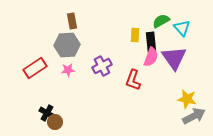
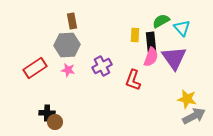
pink star: rotated 16 degrees clockwise
black cross: rotated 28 degrees counterclockwise
